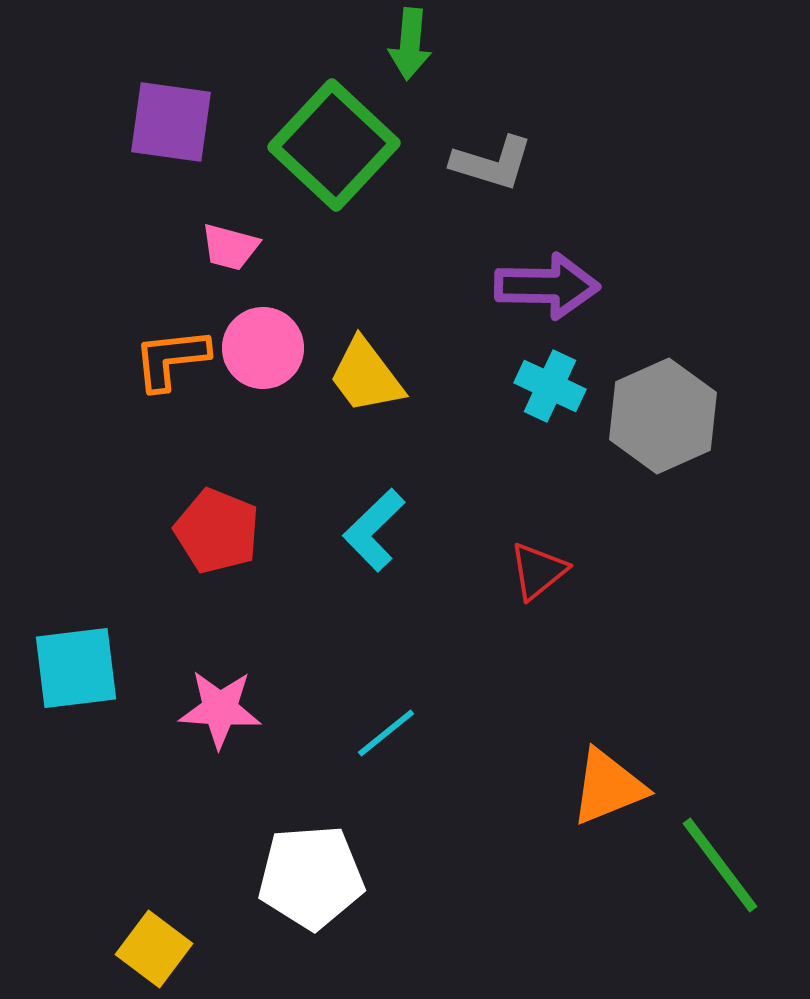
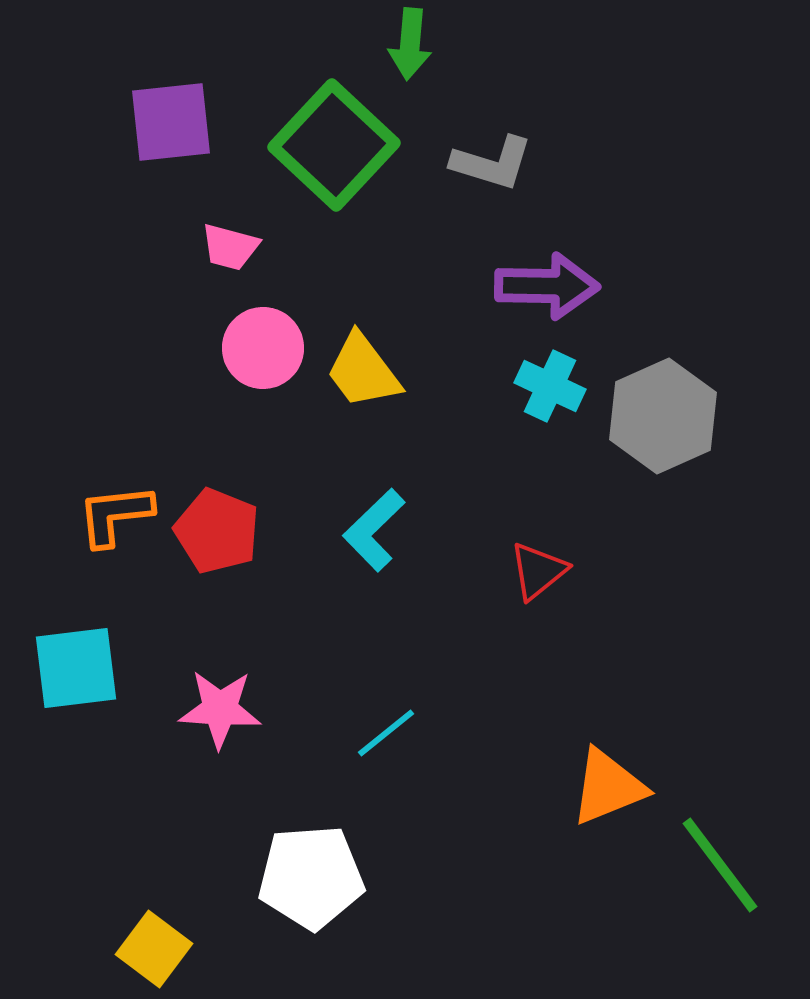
purple square: rotated 14 degrees counterclockwise
orange L-shape: moved 56 px left, 156 px down
yellow trapezoid: moved 3 px left, 5 px up
